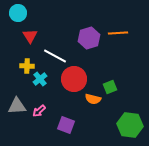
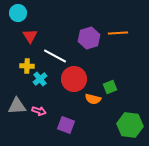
pink arrow: rotated 120 degrees counterclockwise
